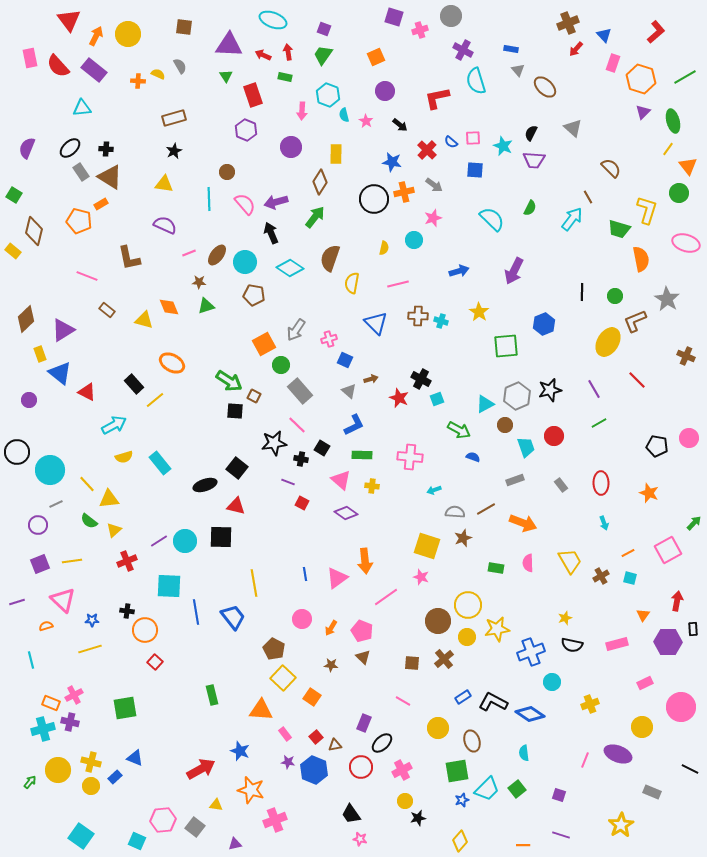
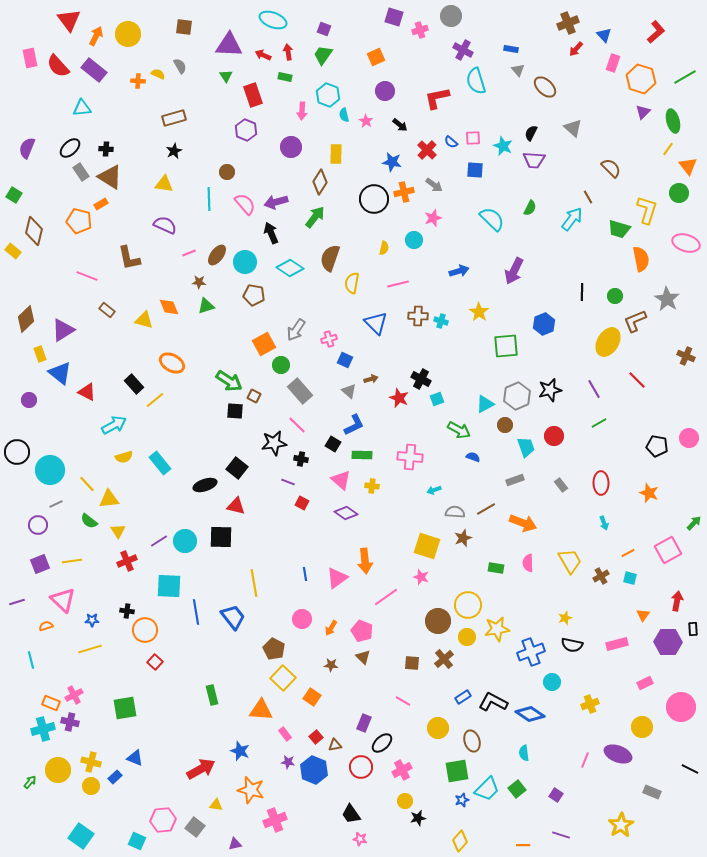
black square at (322, 448): moved 11 px right, 4 px up
yellow triangle at (114, 530): moved 4 px right, 1 px down; rotated 21 degrees counterclockwise
purple square at (559, 795): moved 3 px left; rotated 16 degrees clockwise
